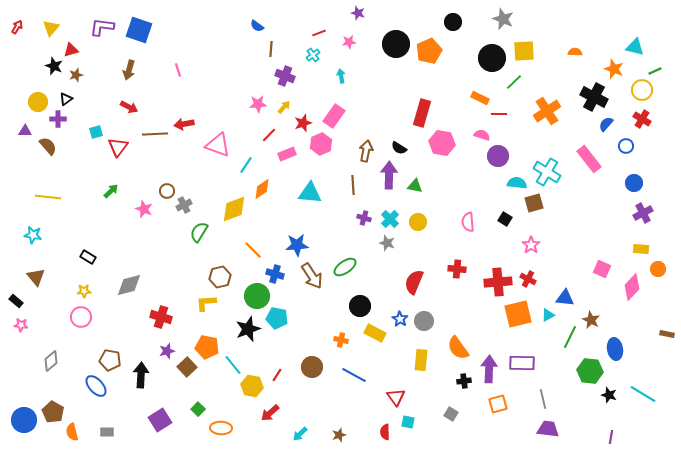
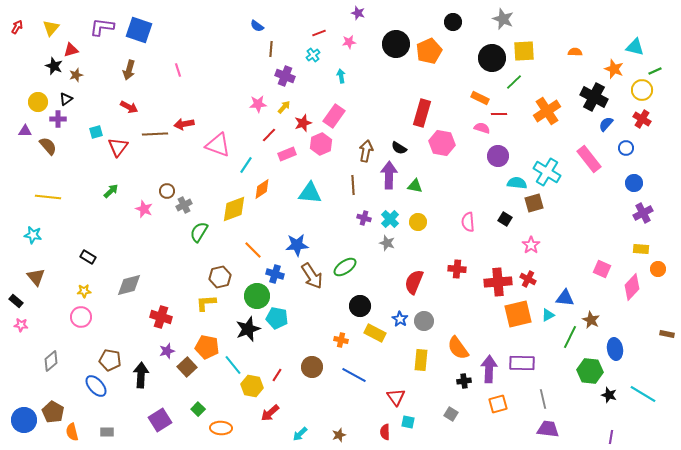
pink semicircle at (482, 135): moved 7 px up
blue circle at (626, 146): moved 2 px down
